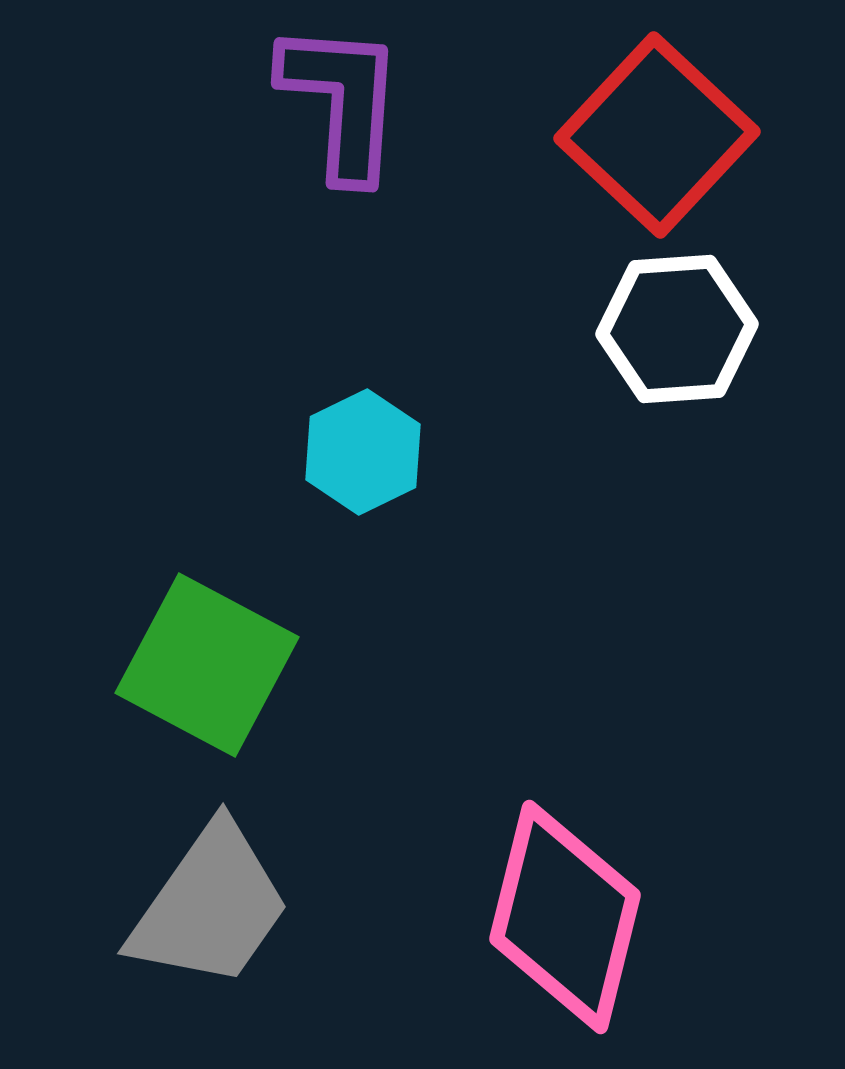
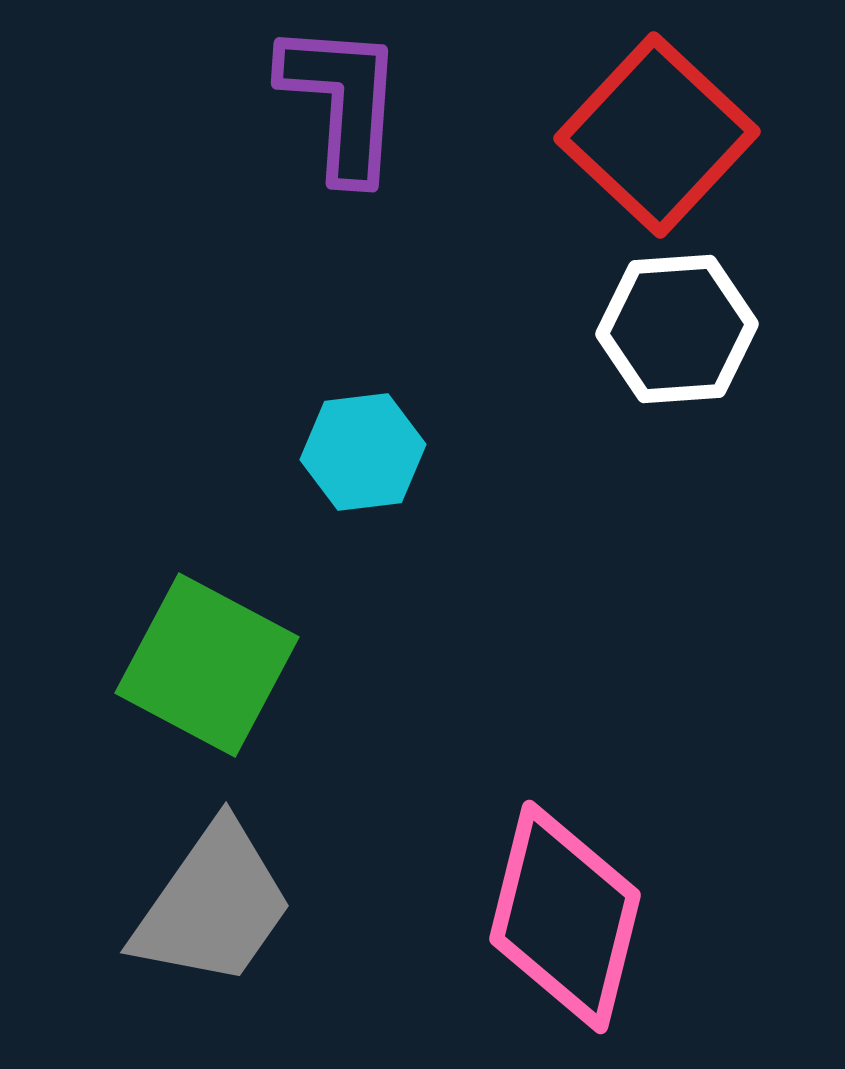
cyan hexagon: rotated 19 degrees clockwise
gray trapezoid: moved 3 px right, 1 px up
